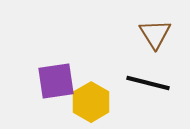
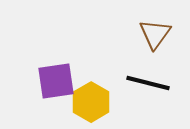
brown triangle: rotated 8 degrees clockwise
